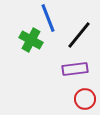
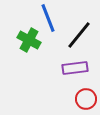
green cross: moved 2 px left
purple rectangle: moved 1 px up
red circle: moved 1 px right
